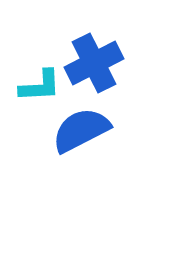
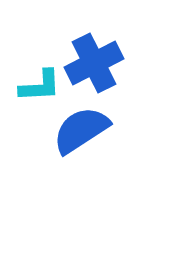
blue semicircle: rotated 6 degrees counterclockwise
